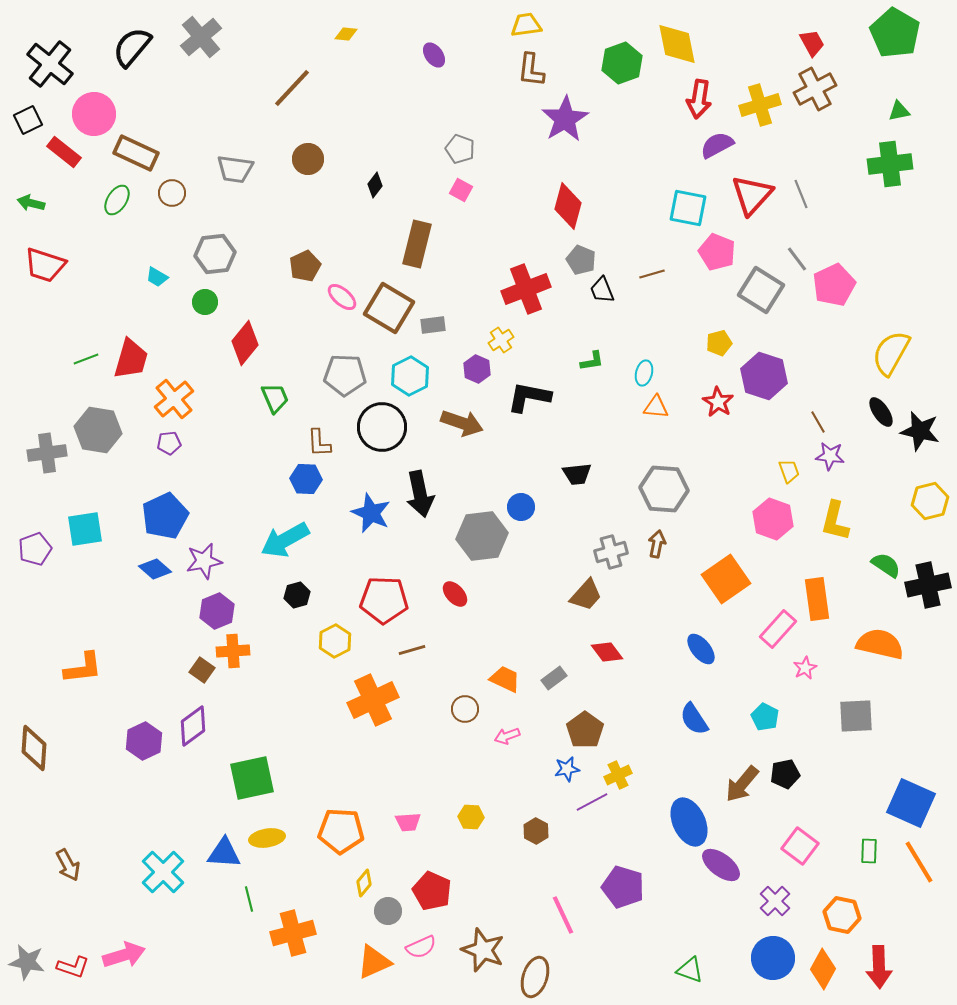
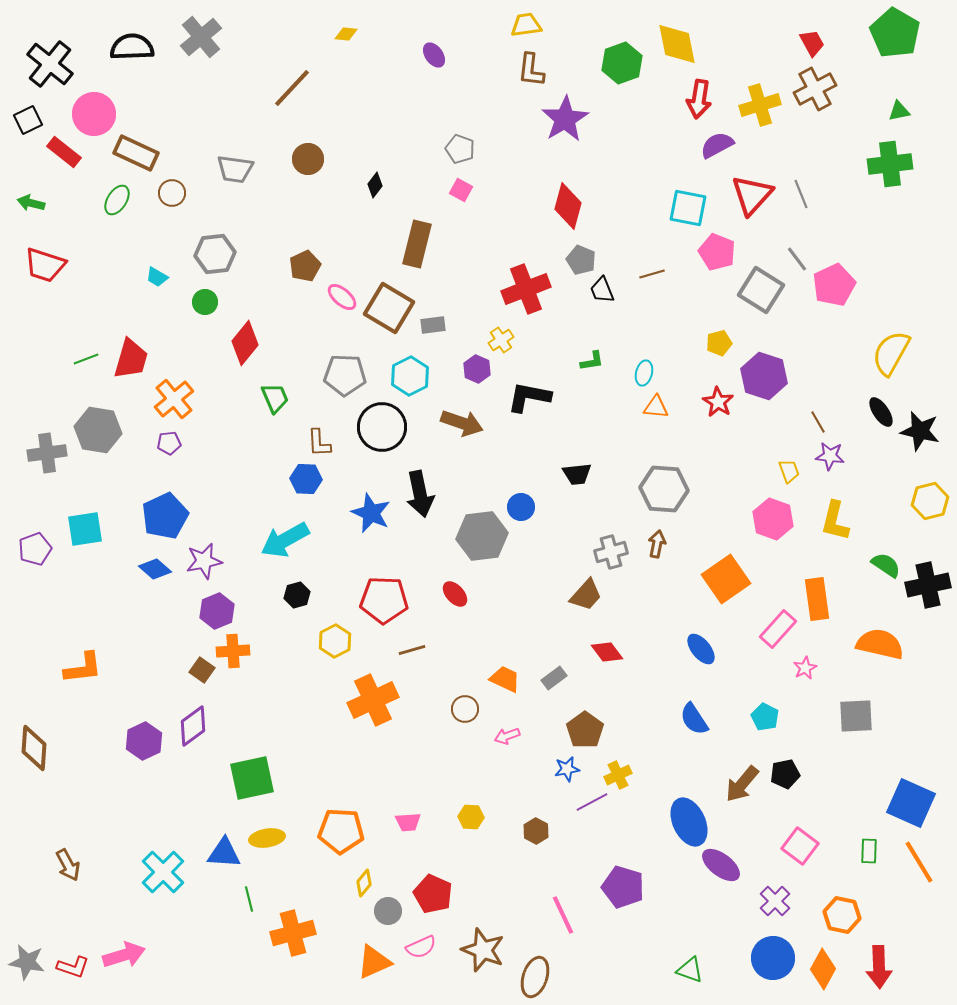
black semicircle at (132, 47): rotated 48 degrees clockwise
red pentagon at (432, 891): moved 1 px right, 3 px down
